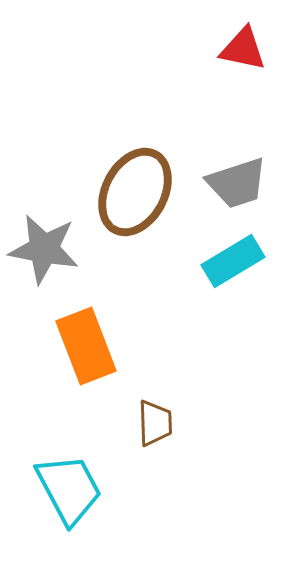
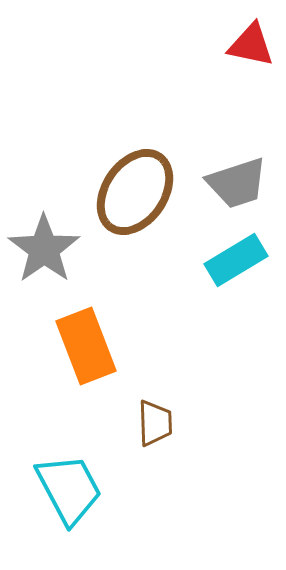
red triangle: moved 8 px right, 4 px up
brown ellipse: rotated 6 degrees clockwise
gray star: rotated 26 degrees clockwise
cyan rectangle: moved 3 px right, 1 px up
